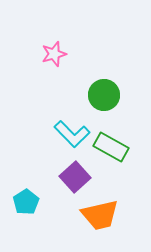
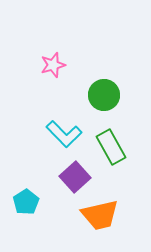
pink star: moved 1 px left, 11 px down
cyan L-shape: moved 8 px left
green rectangle: rotated 32 degrees clockwise
